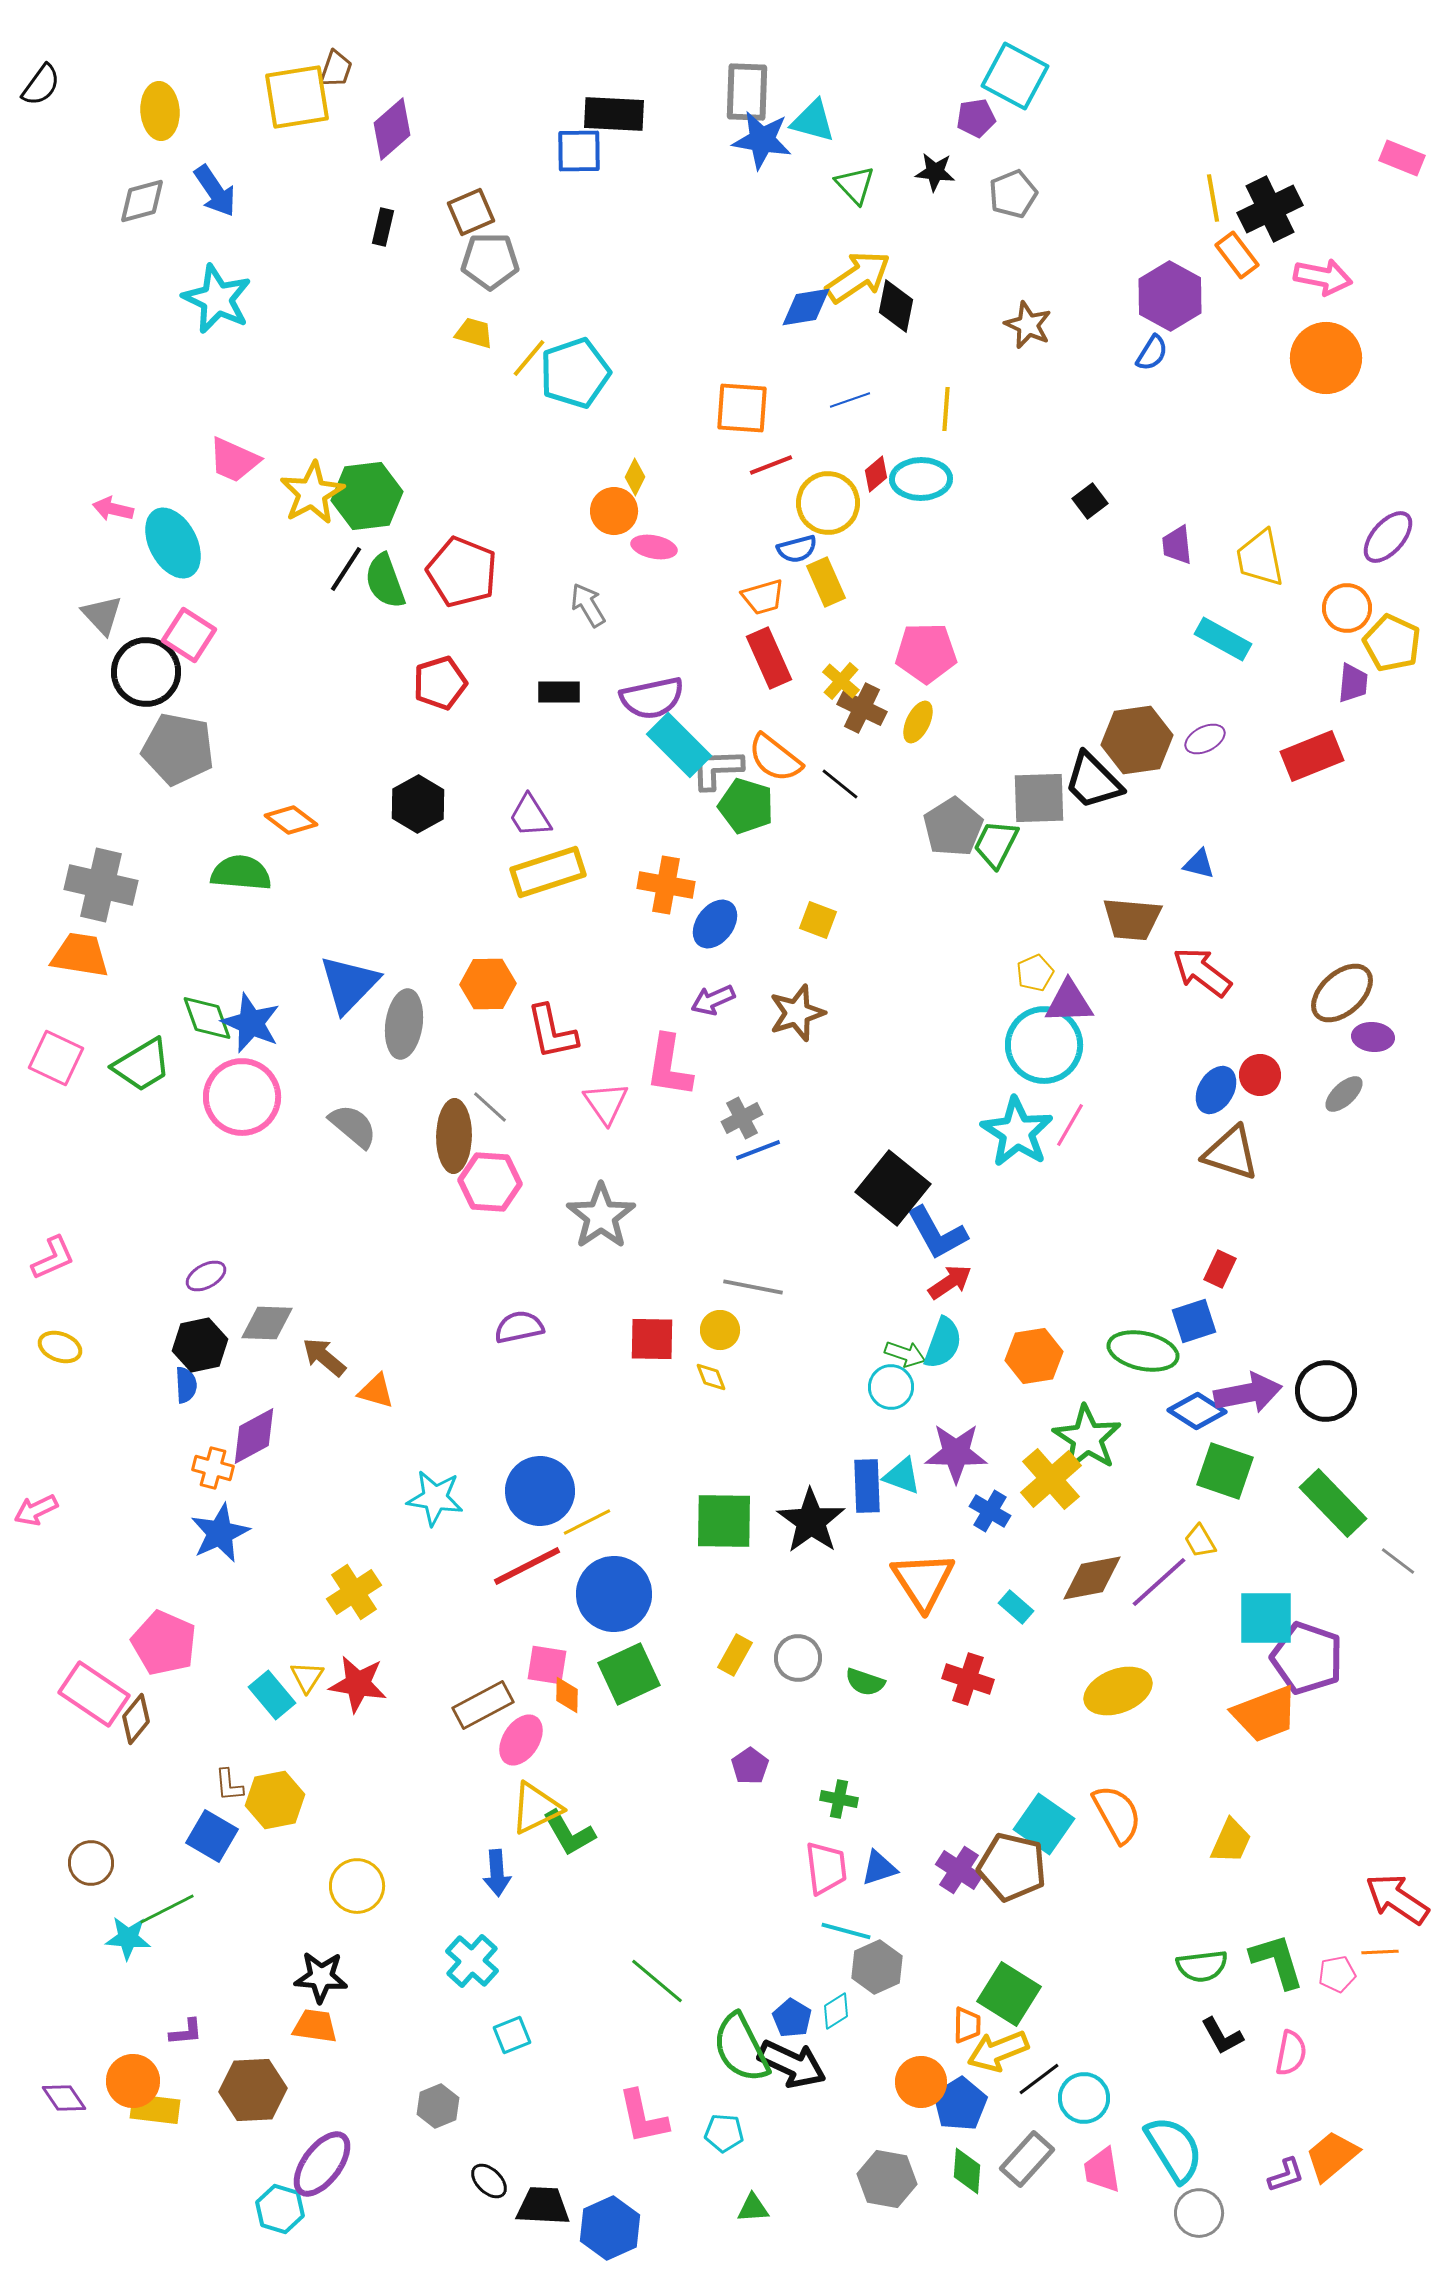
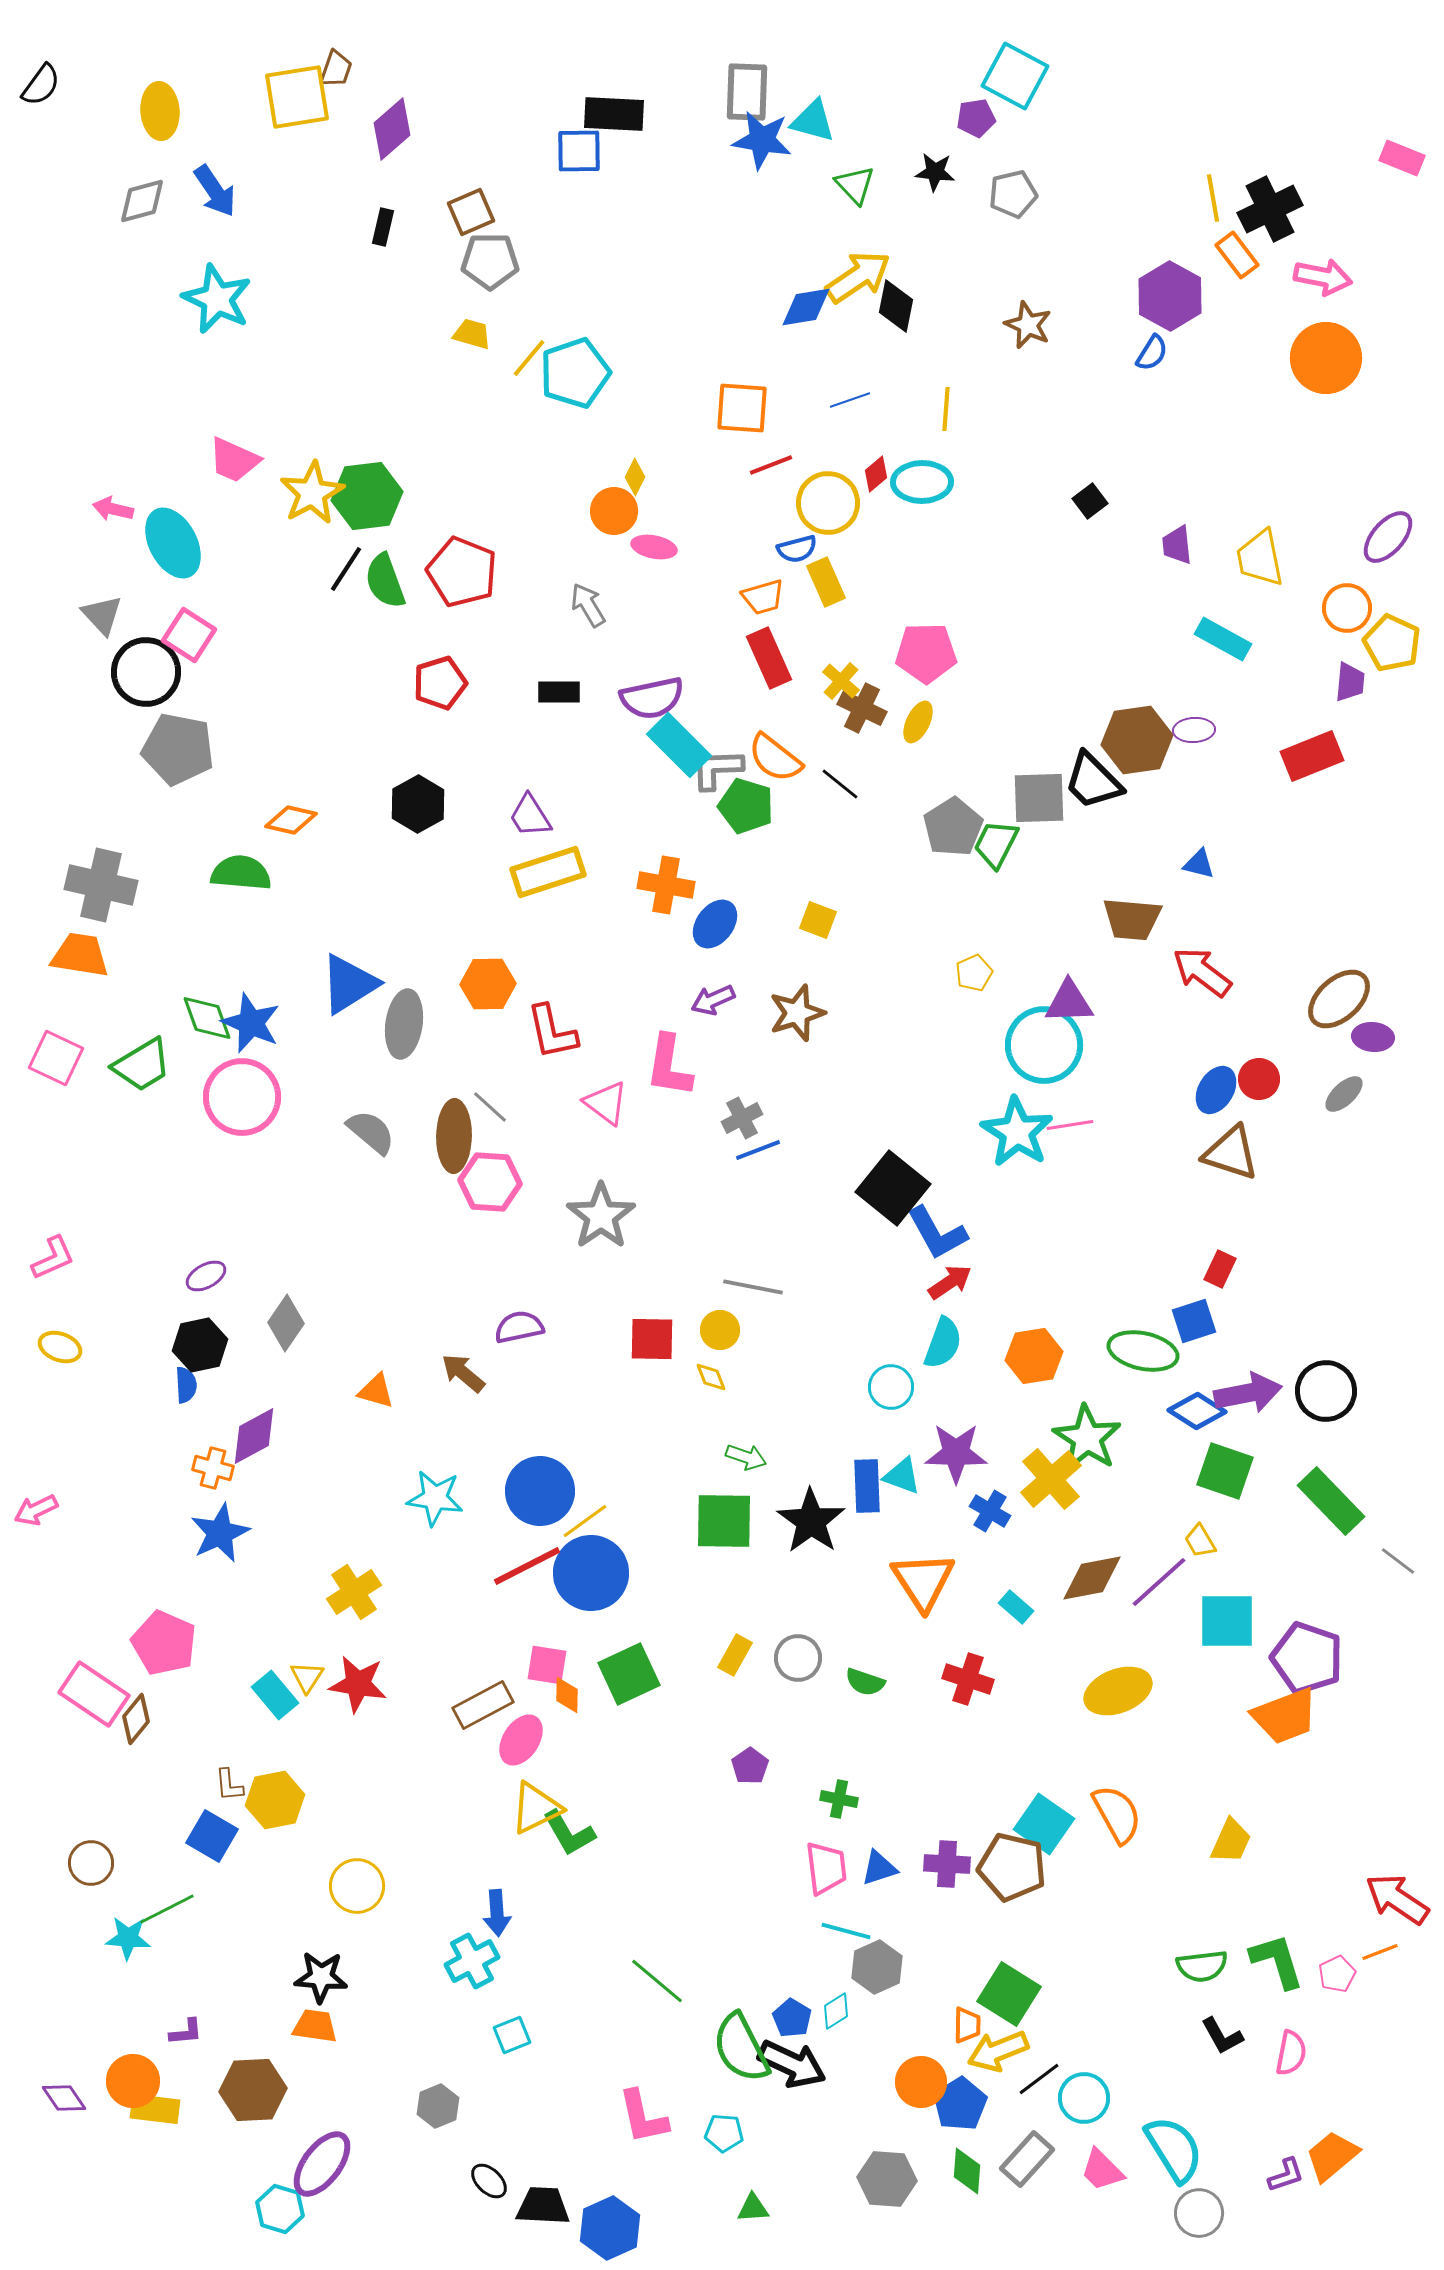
gray pentagon at (1013, 194): rotated 9 degrees clockwise
yellow trapezoid at (474, 333): moved 2 px left, 1 px down
cyan ellipse at (921, 479): moved 1 px right, 3 px down
purple trapezoid at (1353, 683): moved 3 px left, 1 px up
purple ellipse at (1205, 739): moved 11 px left, 9 px up; rotated 24 degrees clockwise
orange diamond at (291, 820): rotated 24 degrees counterclockwise
yellow pentagon at (1035, 973): moved 61 px left
blue triangle at (349, 984): rotated 14 degrees clockwise
brown ellipse at (1342, 993): moved 3 px left, 6 px down
red circle at (1260, 1075): moved 1 px left, 4 px down
pink triangle at (606, 1103): rotated 18 degrees counterclockwise
pink line at (1070, 1125): rotated 51 degrees clockwise
gray semicircle at (353, 1126): moved 18 px right, 6 px down
gray diamond at (267, 1323): moved 19 px right; rotated 58 degrees counterclockwise
green arrow at (905, 1354): moved 159 px left, 103 px down
brown arrow at (324, 1357): moved 139 px right, 16 px down
green rectangle at (1333, 1503): moved 2 px left, 2 px up
yellow line at (587, 1522): moved 2 px left, 1 px up; rotated 9 degrees counterclockwise
blue circle at (614, 1594): moved 23 px left, 21 px up
cyan square at (1266, 1618): moved 39 px left, 3 px down
cyan rectangle at (272, 1695): moved 3 px right
orange trapezoid at (1265, 1714): moved 20 px right, 2 px down
purple cross at (959, 1870): moved 12 px left, 6 px up; rotated 30 degrees counterclockwise
blue arrow at (497, 1873): moved 40 px down
orange line at (1380, 1952): rotated 18 degrees counterclockwise
cyan cross at (472, 1961): rotated 20 degrees clockwise
pink pentagon at (1337, 1974): rotated 15 degrees counterclockwise
pink trapezoid at (1102, 2170): rotated 36 degrees counterclockwise
gray hexagon at (887, 2179): rotated 6 degrees counterclockwise
